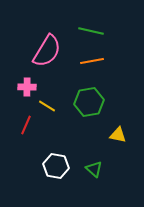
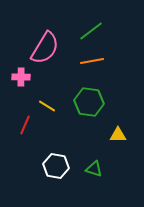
green line: rotated 50 degrees counterclockwise
pink semicircle: moved 2 px left, 3 px up
pink cross: moved 6 px left, 10 px up
green hexagon: rotated 16 degrees clockwise
red line: moved 1 px left
yellow triangle: rotated 12 degrees counterclockwise
green triangle: rotated 24 degrees counterclockwise
